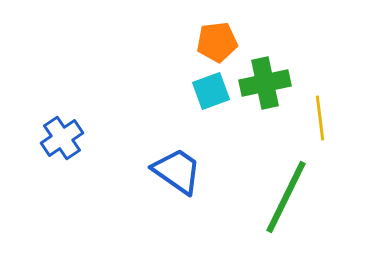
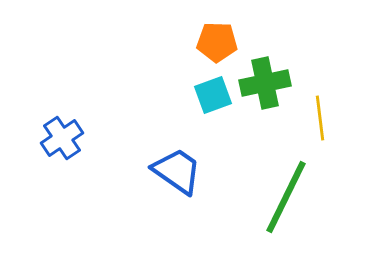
orange pentagon: rotated 9 degrees clockwise
cyan square: moved 2 px right, 4 px down
